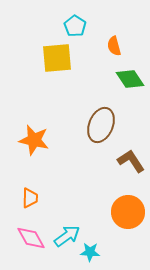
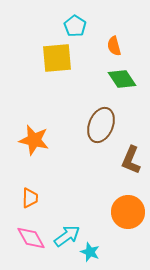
green diamond: moved 8 px left
brown L-shape: moved 1 px up; rotated 124 degrees counterclockwise
cyan star: rotated 18 degrees clockwise
